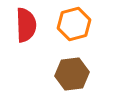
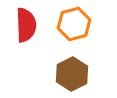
brown hexagon: rotated 20 degrees counterclockwise
